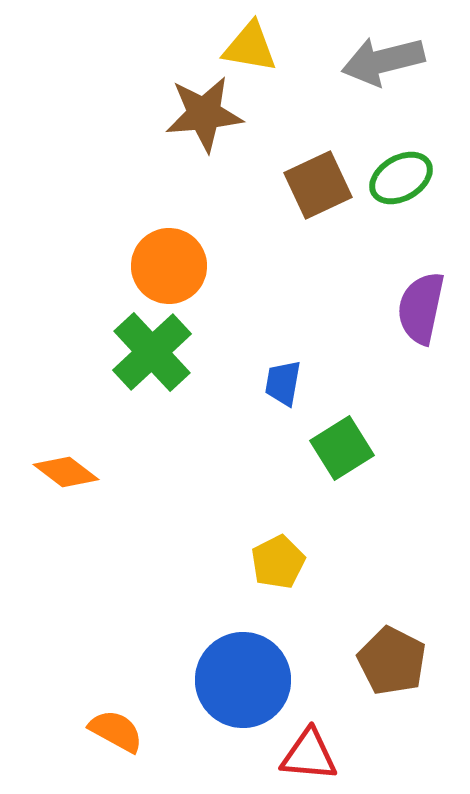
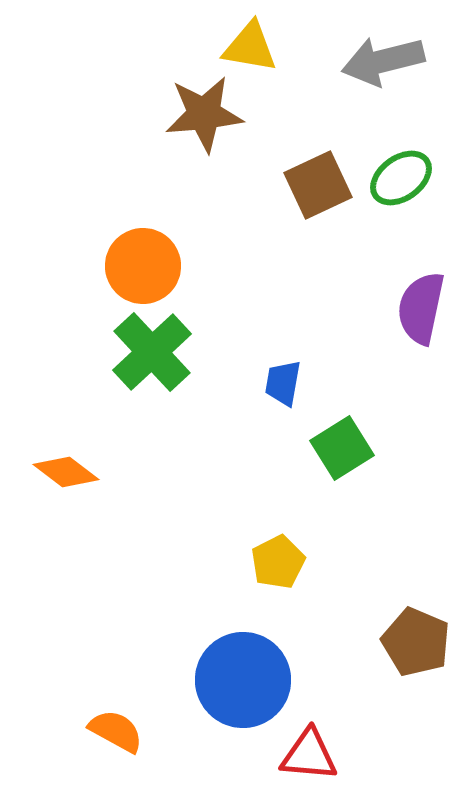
green ellipse: rotated 6 degrees counterclockwise
orange circle: moved 26 px left
brown pentagon: moved 24 px right, 19 px up; rotated 4 degrees counterclockwise
